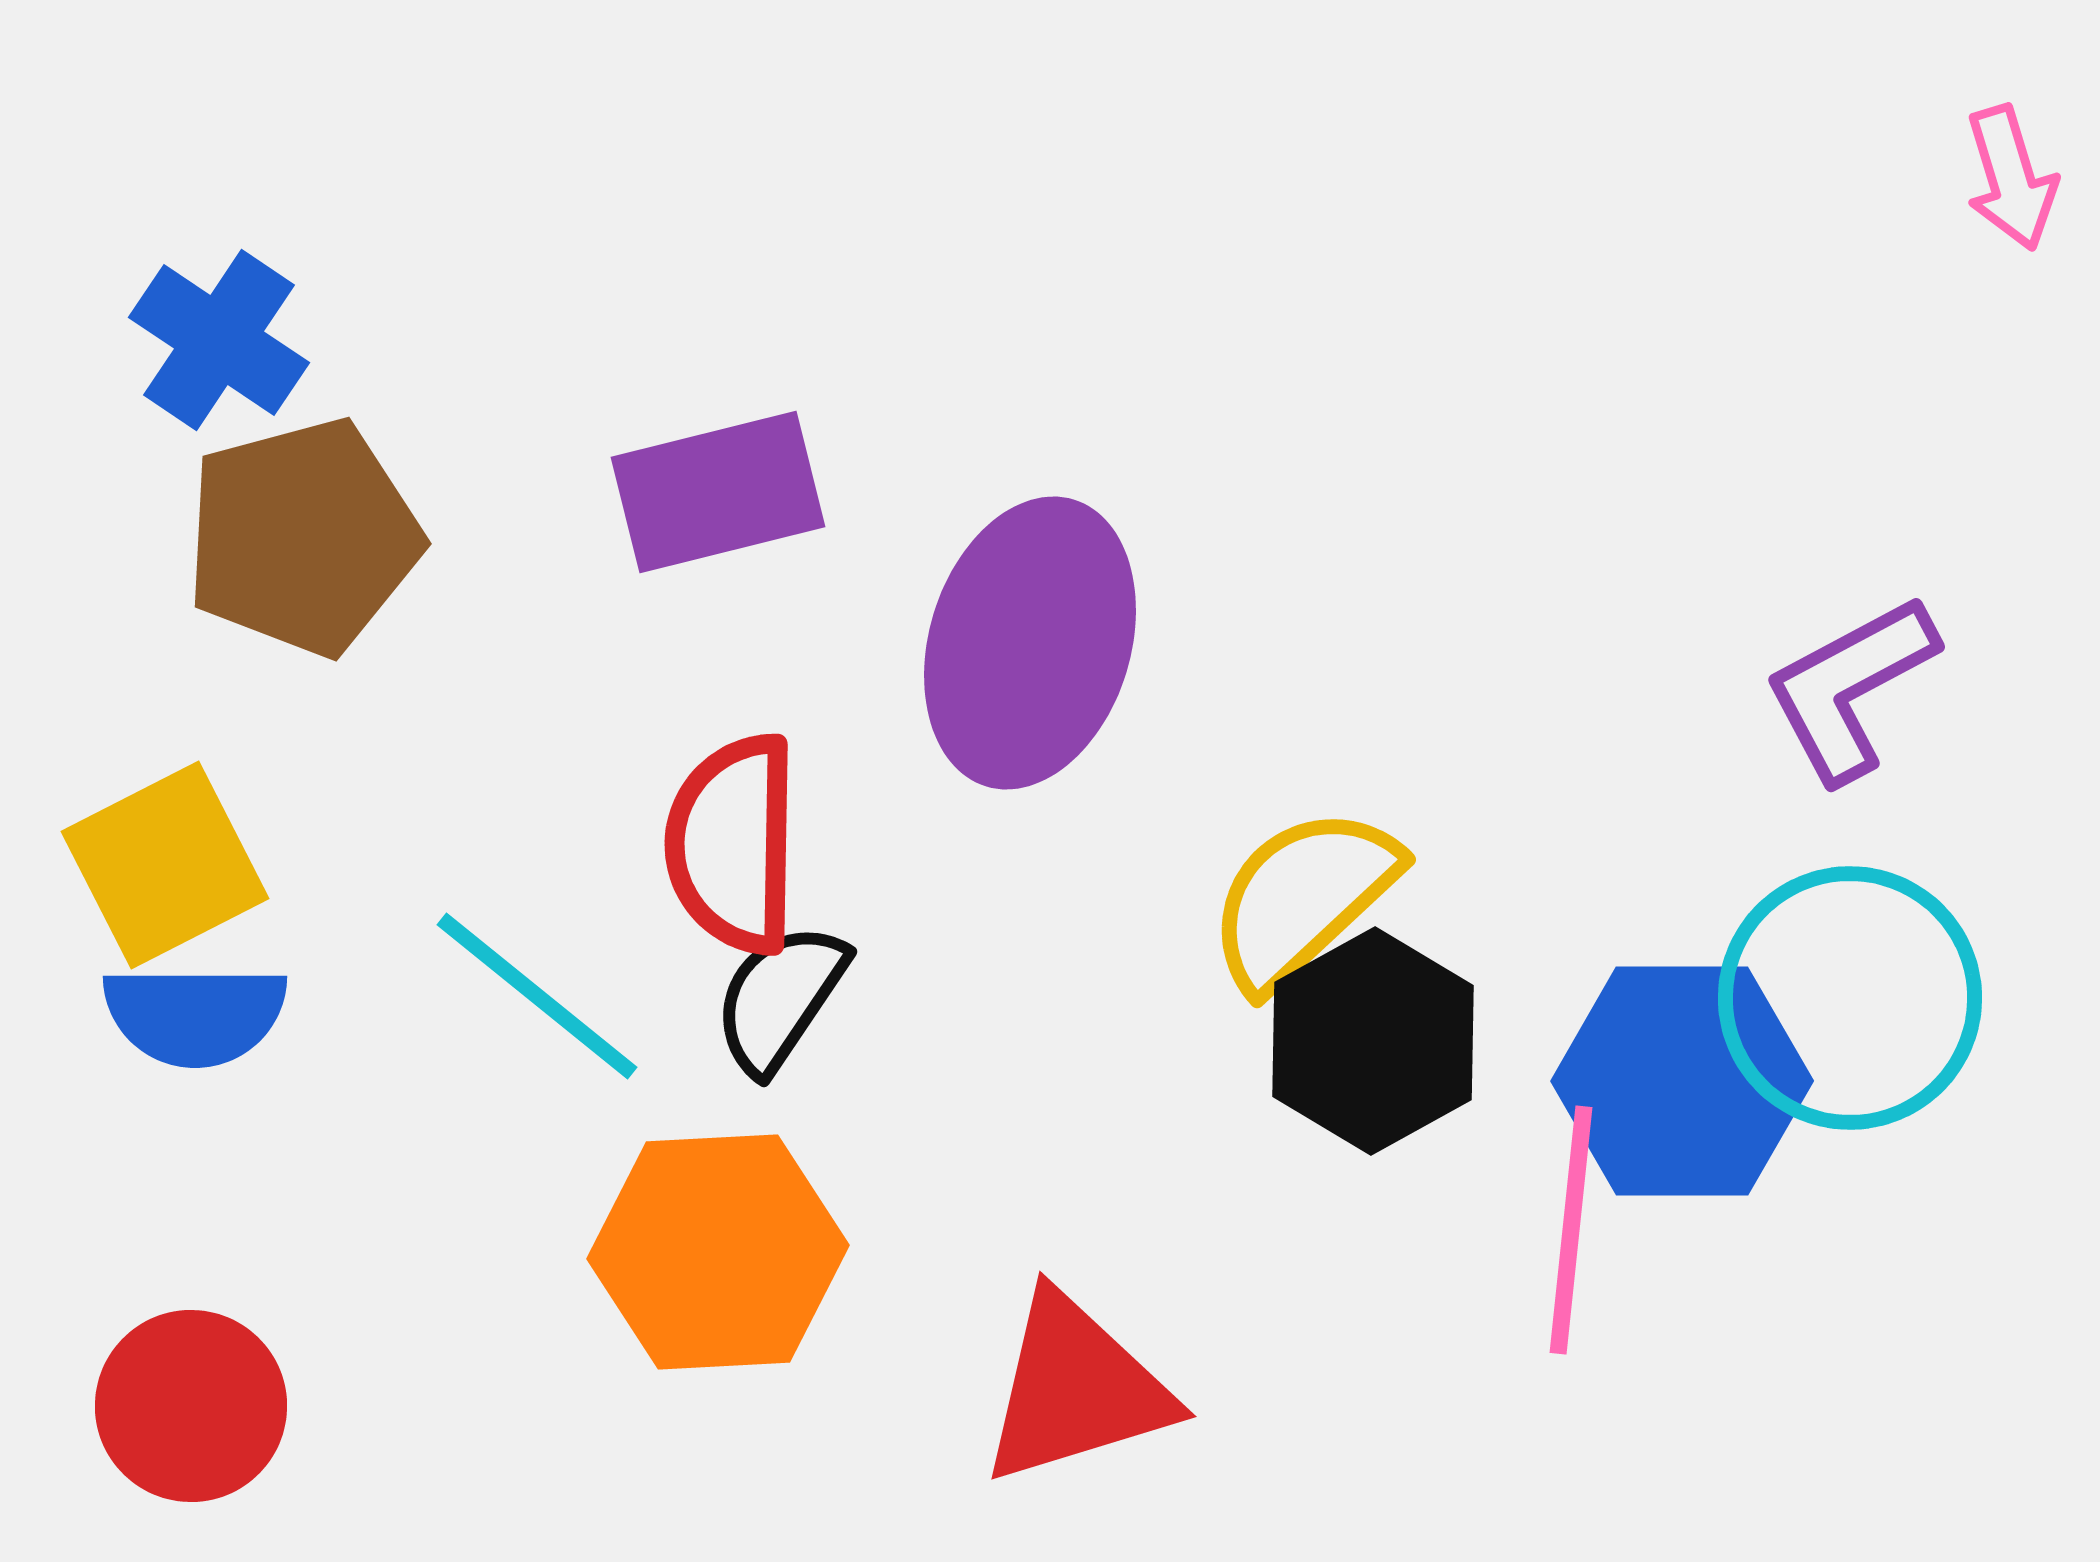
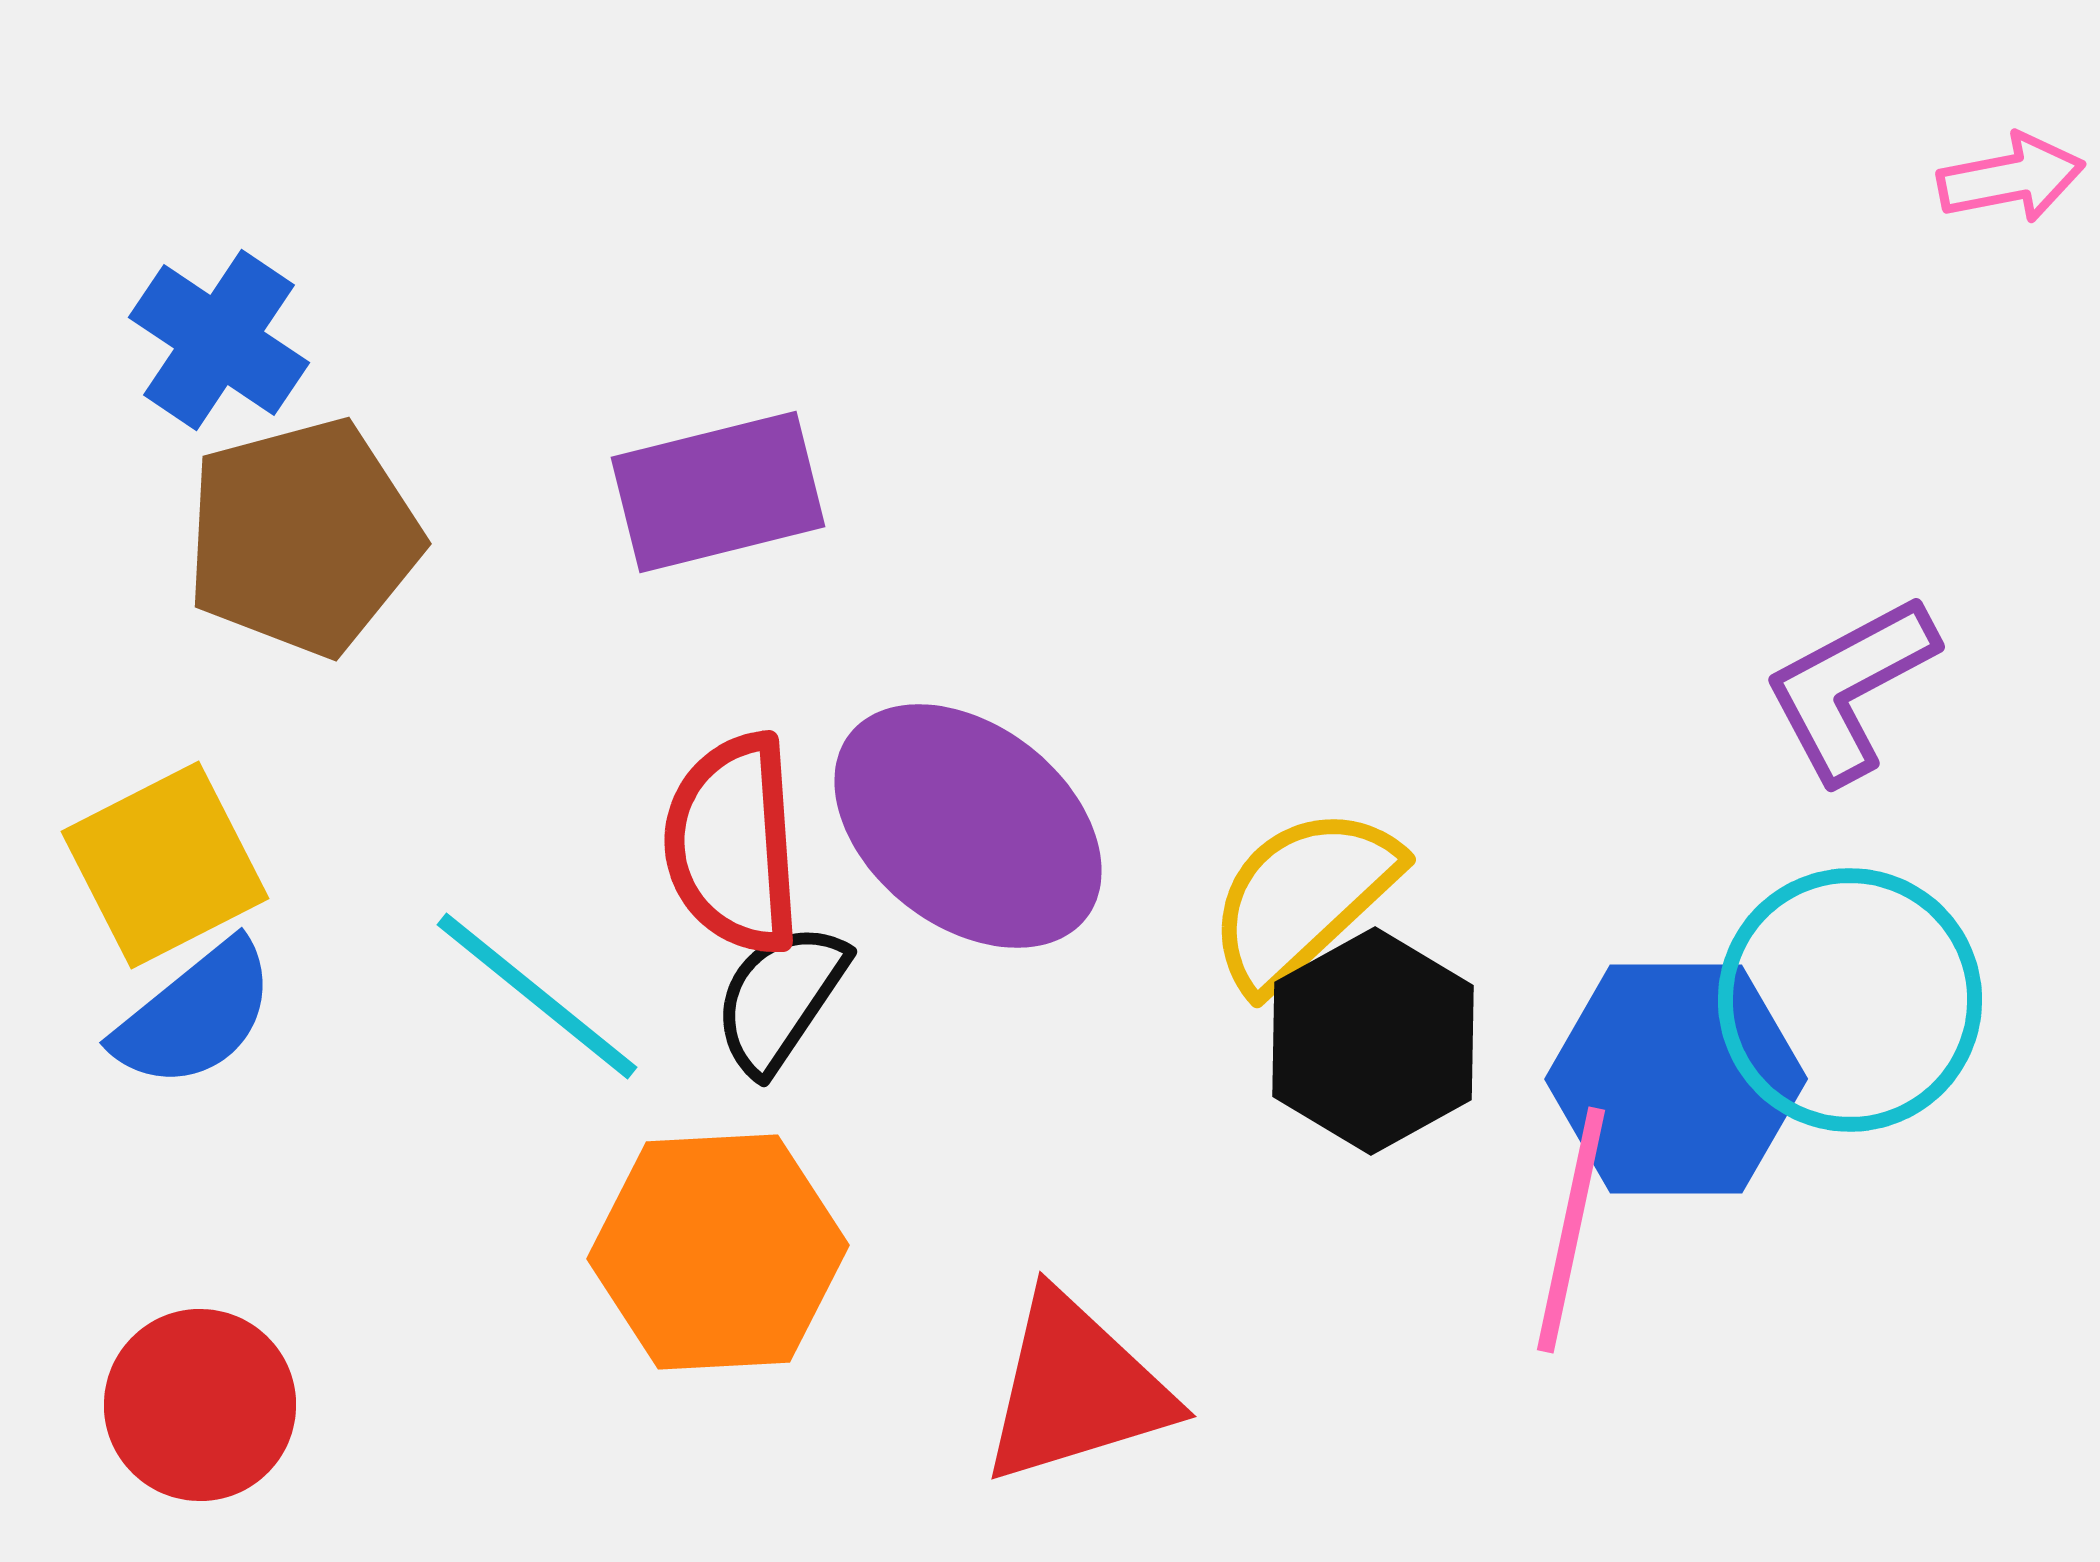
pink arrow: rotated 84 degrees counterclockwise
purple ellipse: moved 62 px left, 183 px down; rotated 69 degrees counterclockwise
red semicircle: rotated 5 degrees counterclockwise
cyan circle: moved 2 px down
blue semicircle: rotated 39 degrees counterclockwise
blue hexagon: moved 6 px left, 2 px up
pink line: rotated 6 degrees clockwise
red circle: moved 9 px right, 1 px up
